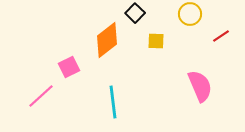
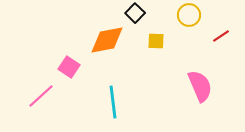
yellow circle: moved 1 px left, 1 px down
orange diamond: rotated 27 degrees clockwise
pink square: rotated 30 degrees counterclockwise
